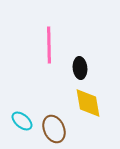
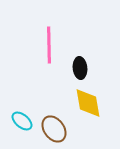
brown ellipse: rotated 12 degrees counterclockwise
